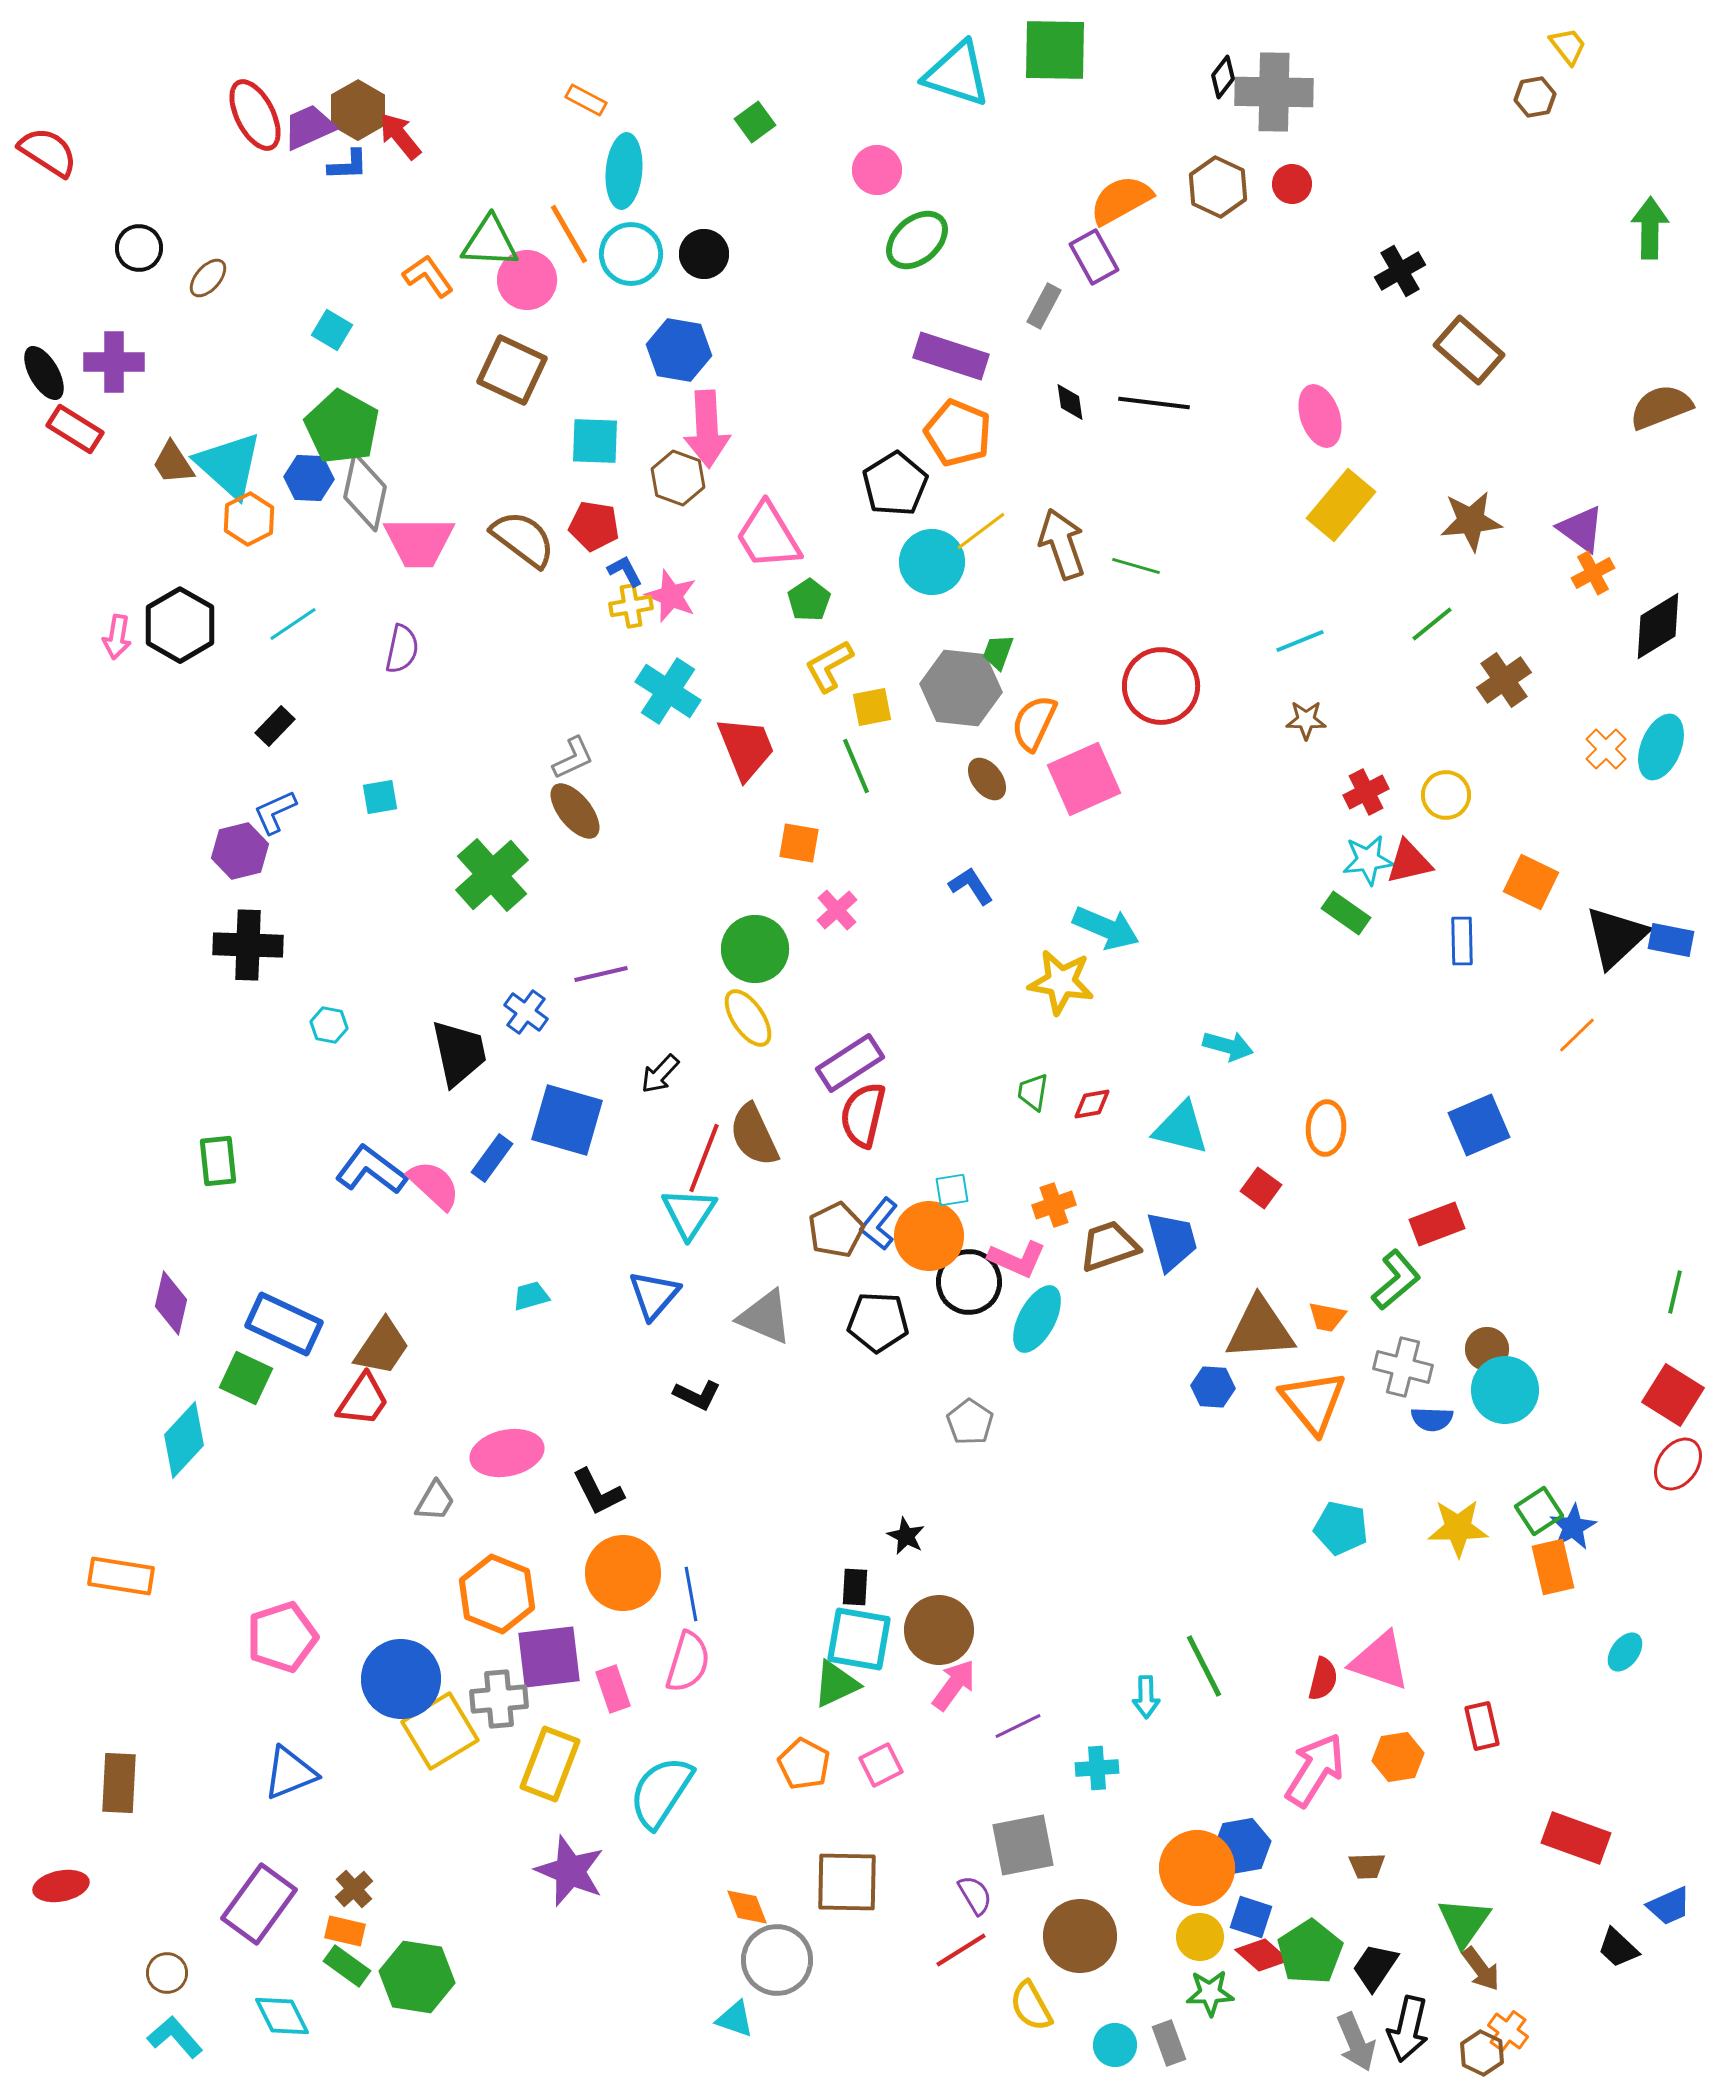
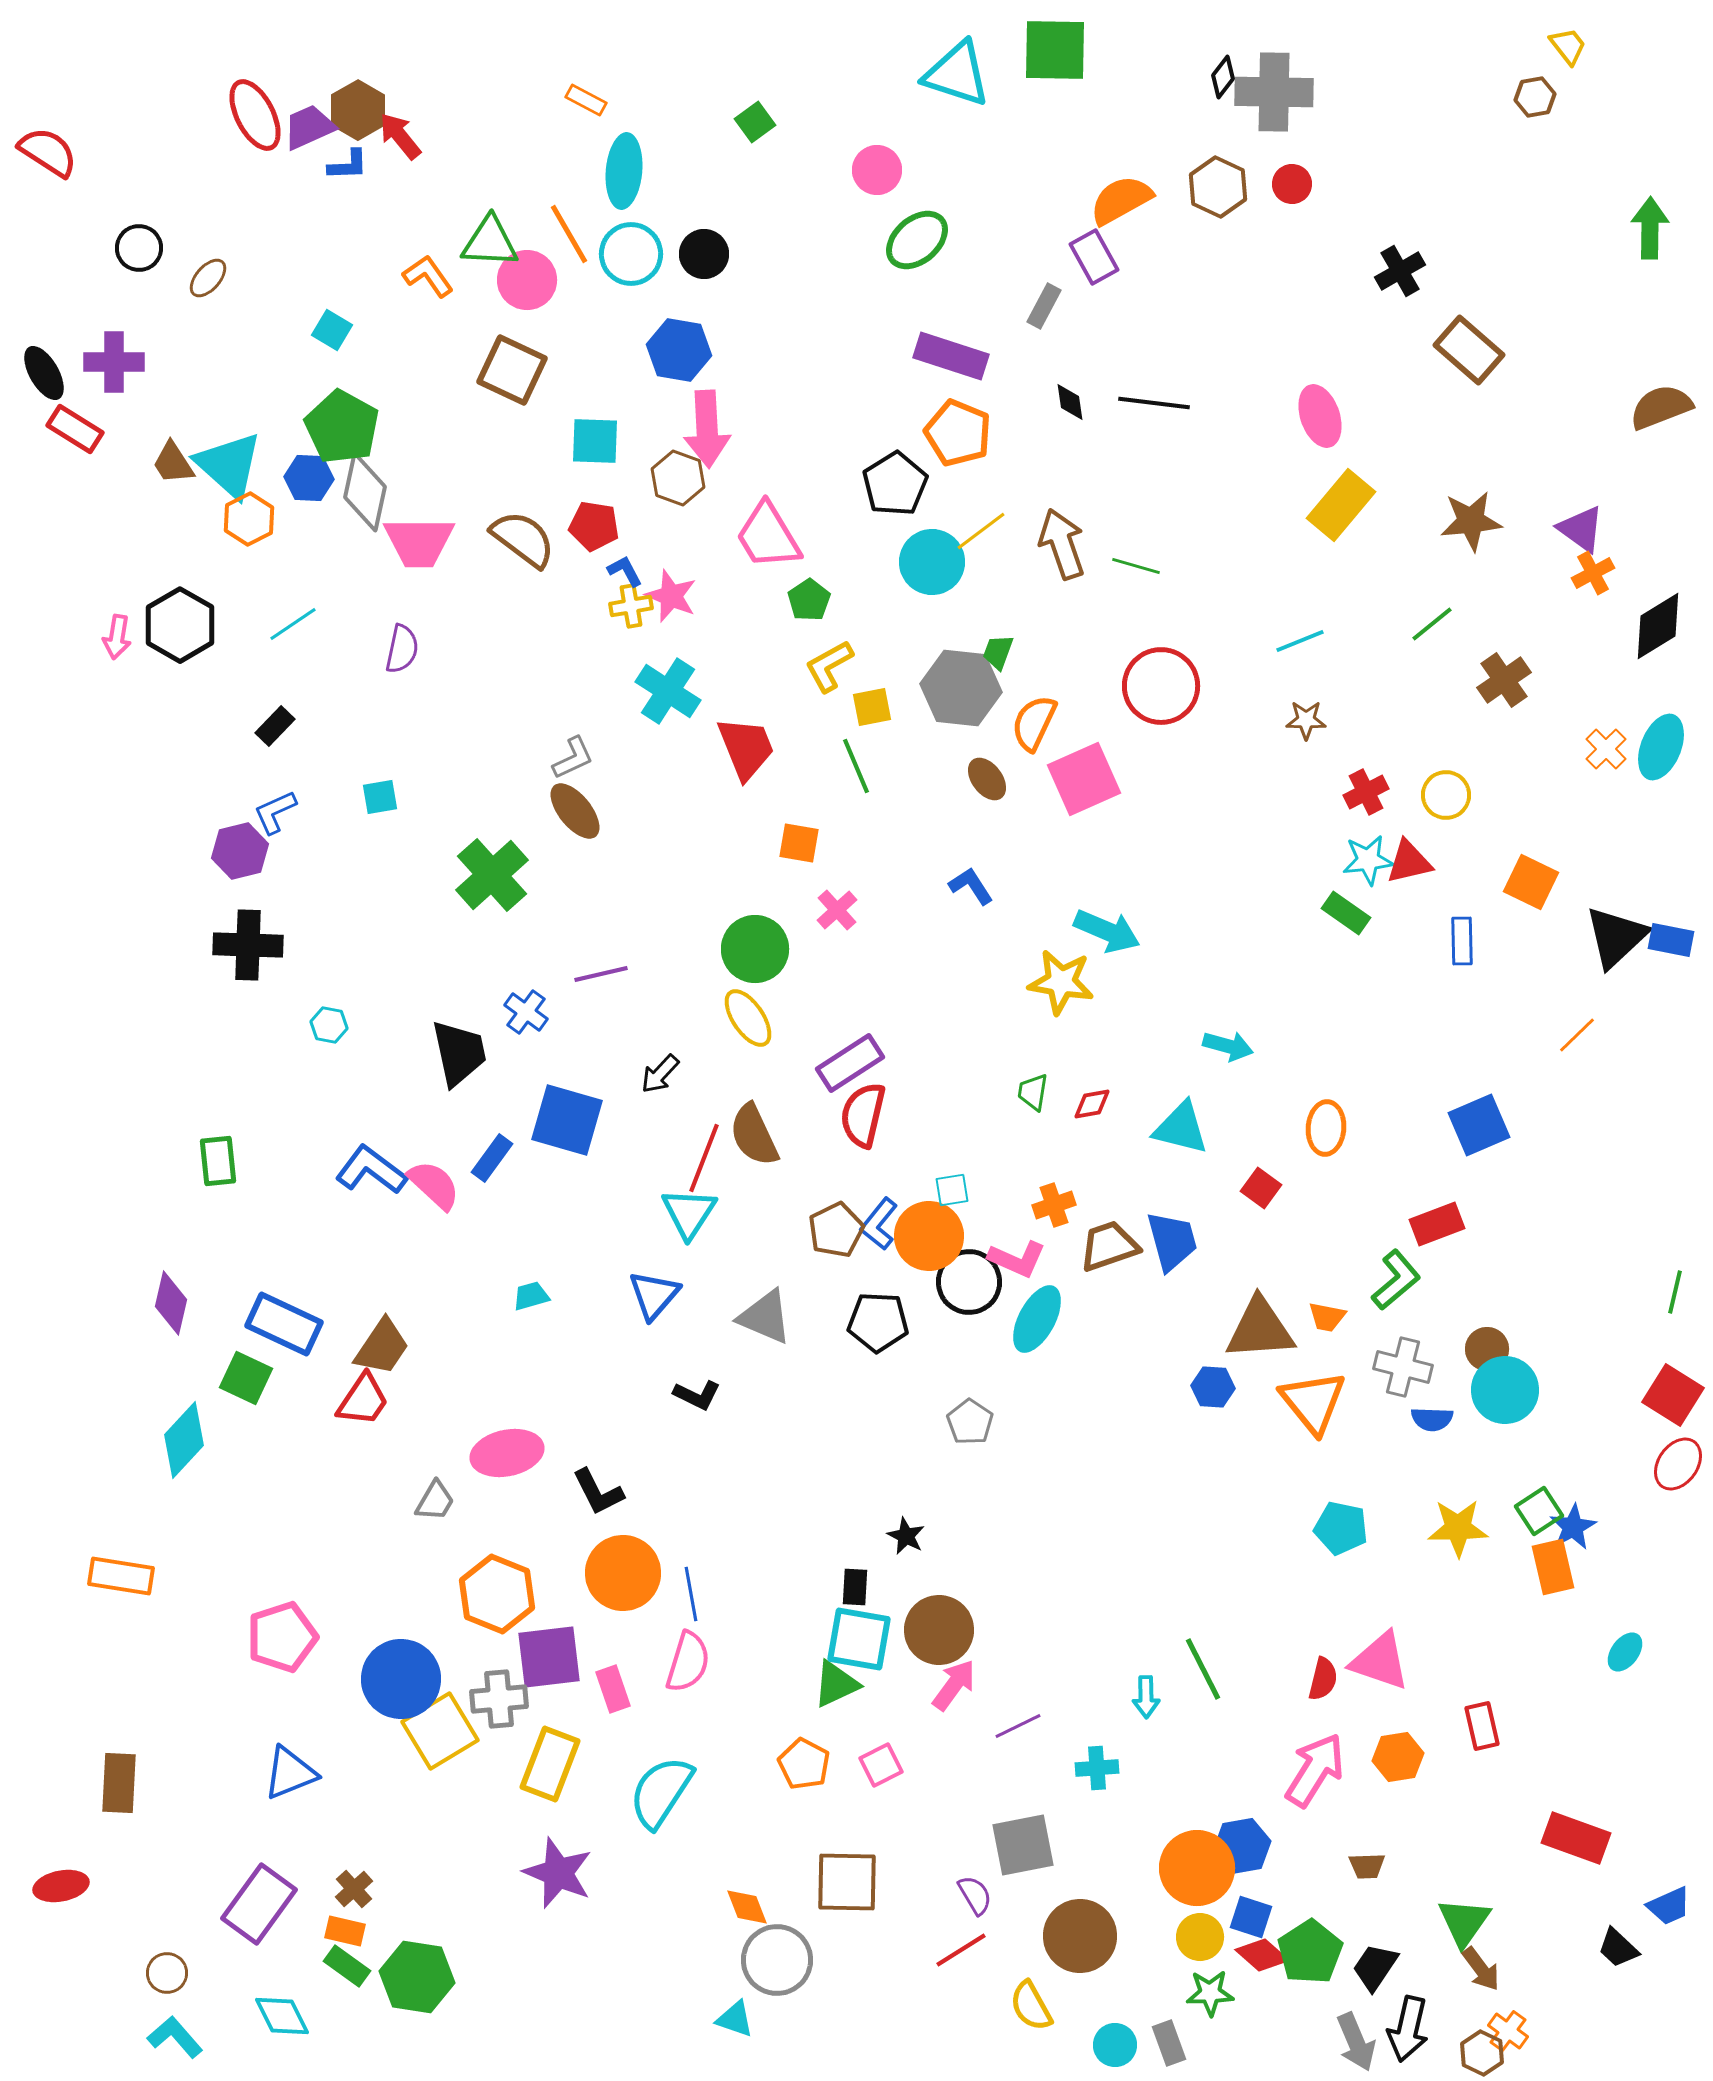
cyan arrow at (1106, 928): moved 1 px right, 3 px down
green line at (1204, 1666): moved 1 px left, 3 px down
purple star at (570, 1871): moved 12 px left, 2 px down
